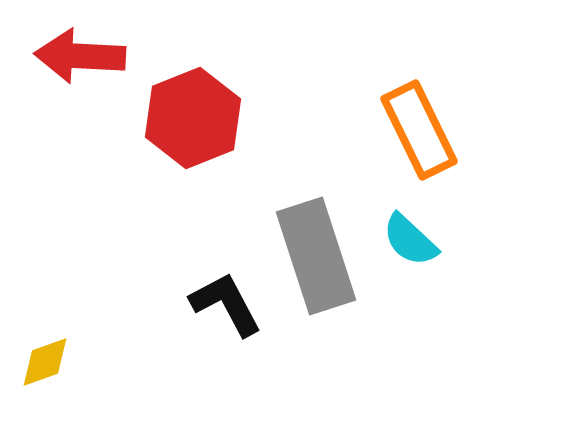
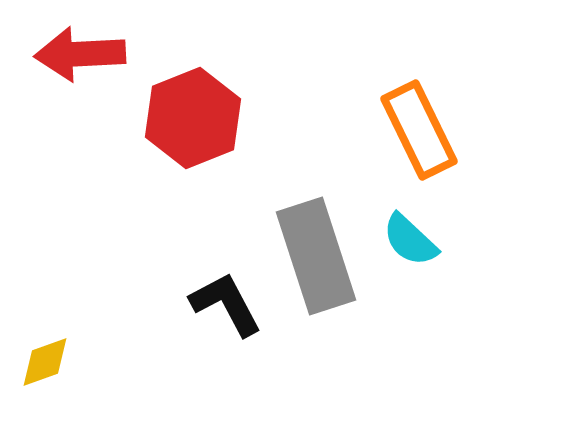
red arrow: moved 2 px up; rotated 6 degrees counterclockwise
